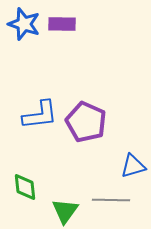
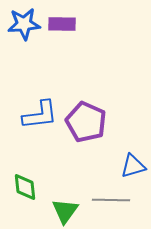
blue star: rotated 24 degrees counterclockwise
